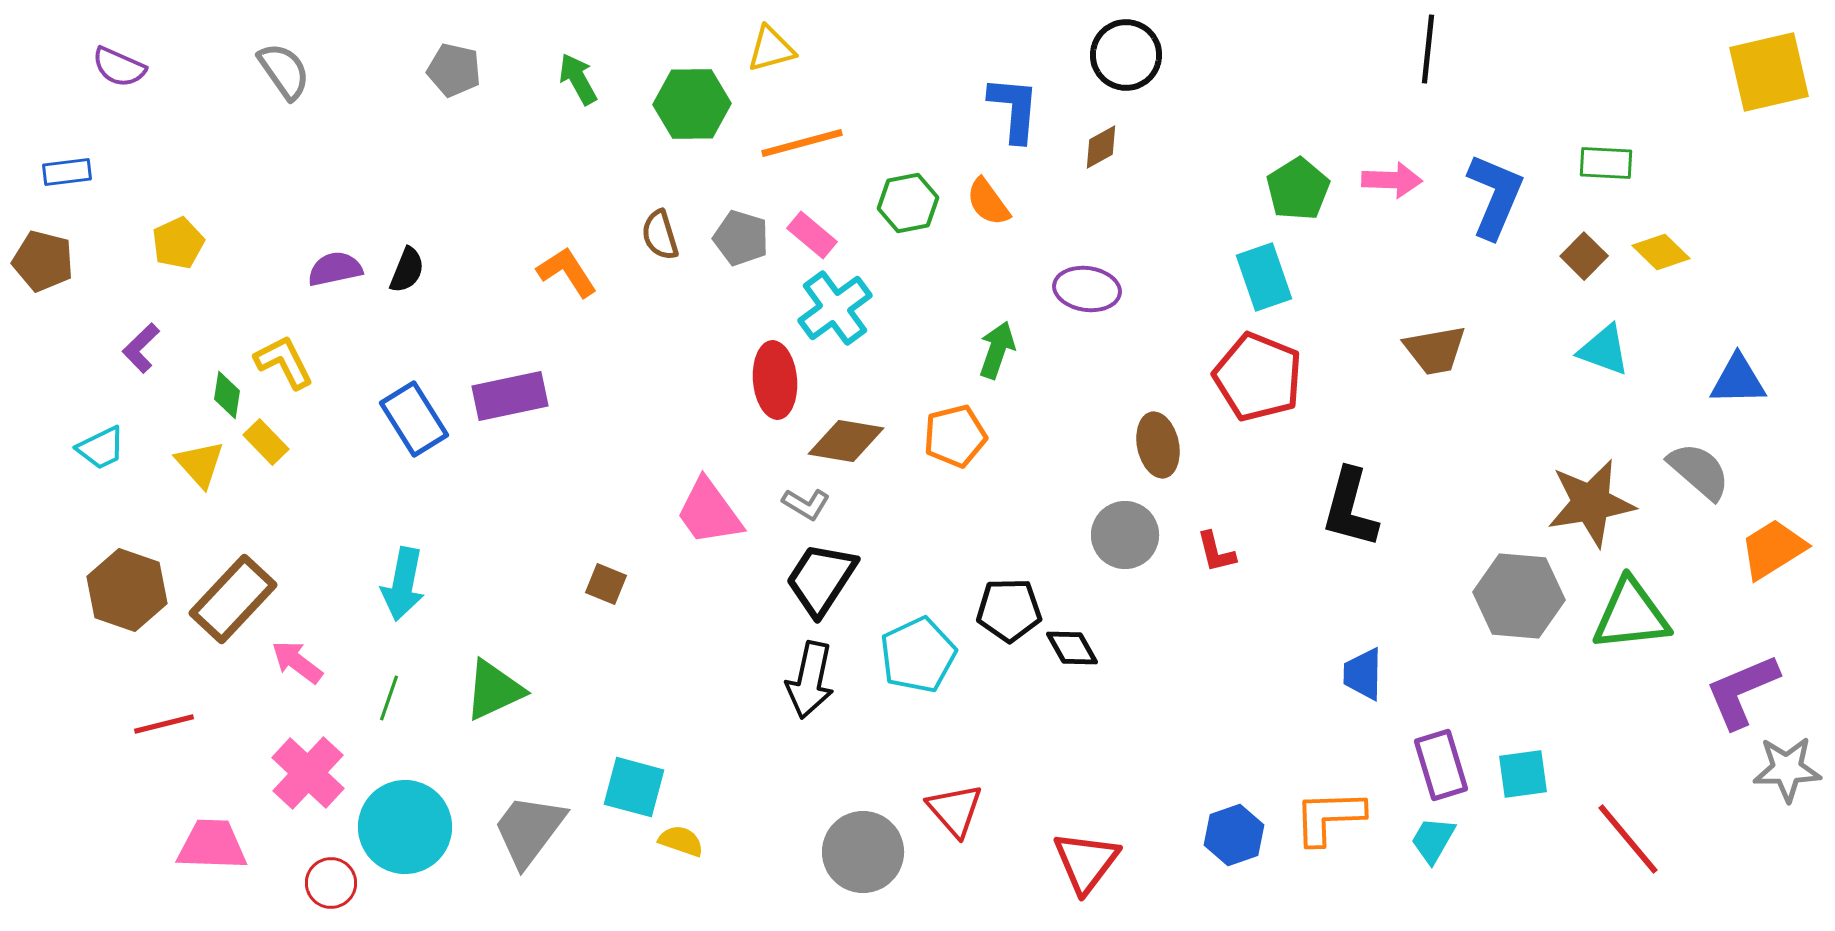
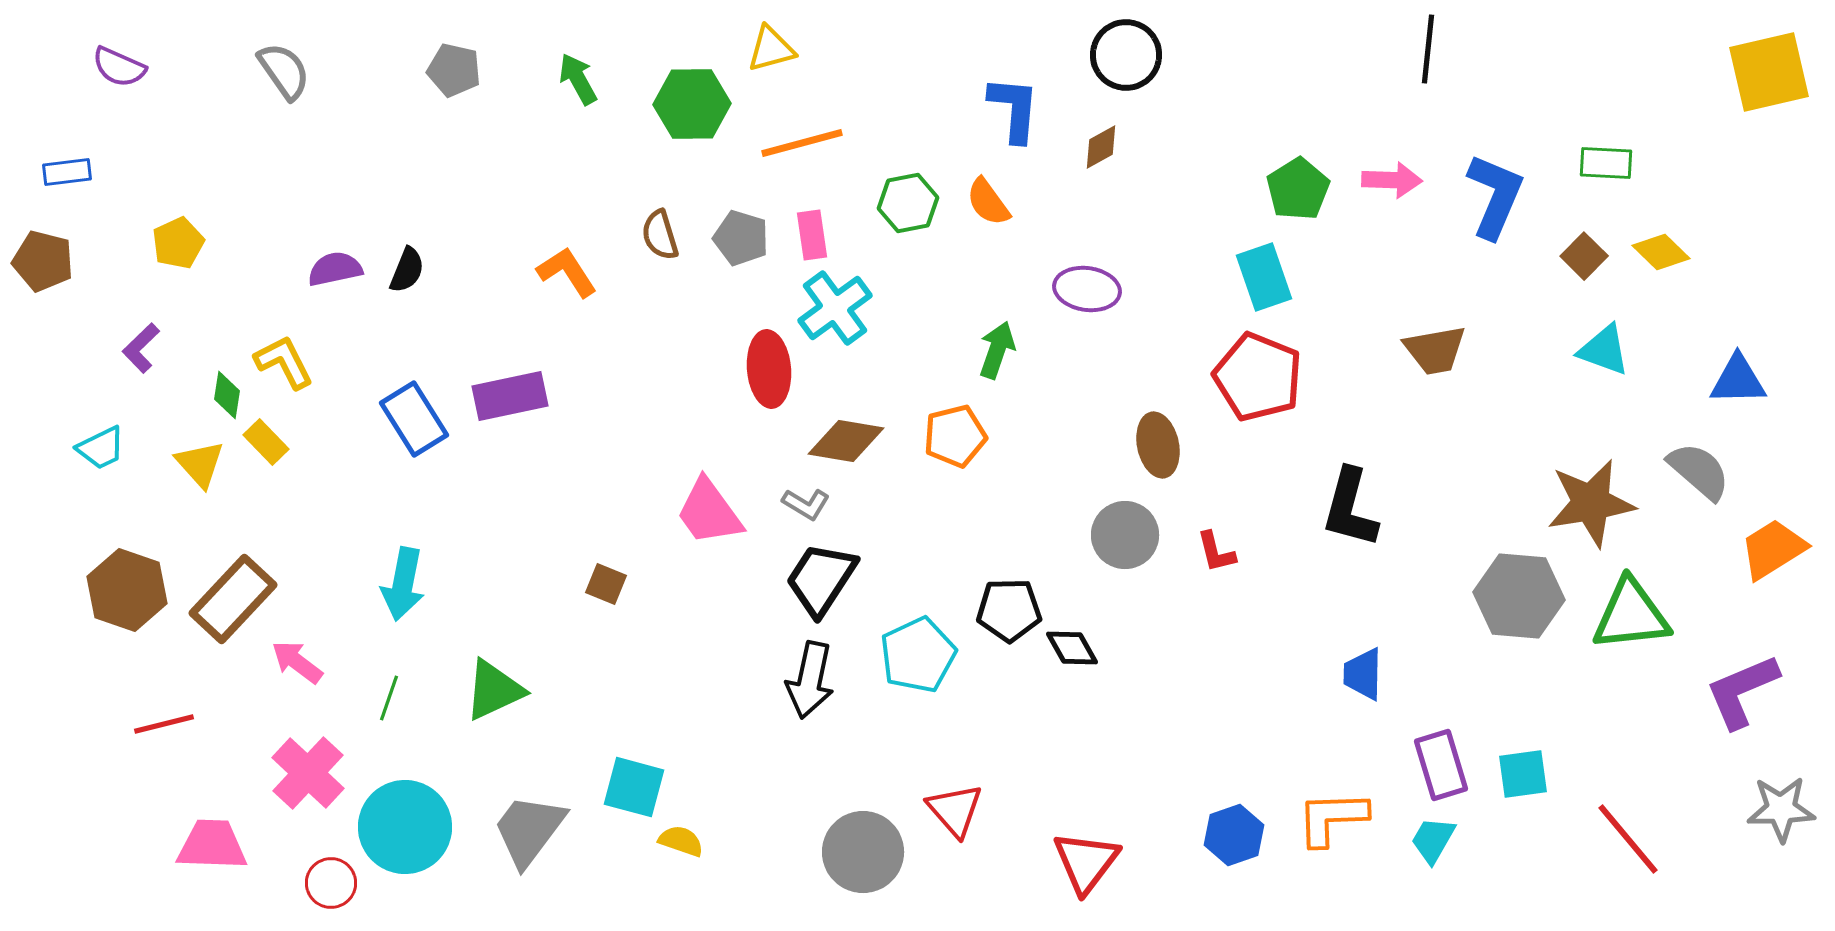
pink rectangle at (812, 235): rotated 42 degrees clockwise
red ellipse at (775, 380): moved 6 px left, 11 px up
gray star at (1787, 769): moved 6 px left, 40 px down
orange L-shape at (1329, 817): moved 3 px right, 1 px down
